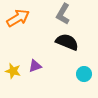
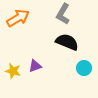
cyan circle: moved 6 px up
